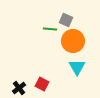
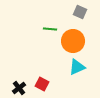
gray square: moved 14 px right, 8 px up
cyan triangle: rotated 36 degrees clockwise
